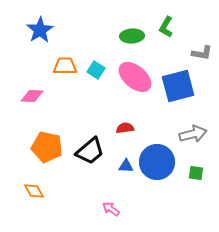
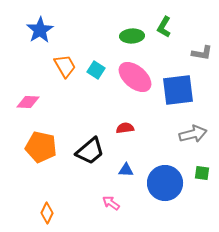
green L-shape: moved 2 px left
orange trapezoid: rotated 60 degrees clockwise
blue square: moved 4 px down; rotated 8 degrees clockwise
pink diamond: moved 4 px left, 6 px down
orange pentagon: moved 6 px left
blue circle: moved 8 px right, 21 px down
blue triangle: moved 4 px down
green square: moved 6 px right
orange diamond: moved 13 px right, 22 px down; rotated 55 degrees clockwise
pink arrow: moved 6 px up
